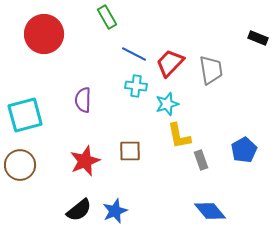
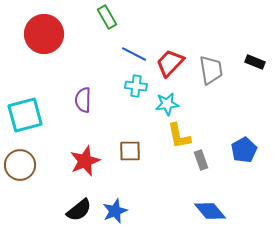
black rectangle: moved 3 px left, 24 px down
cyan star: rotated 10 degrees clockwise
